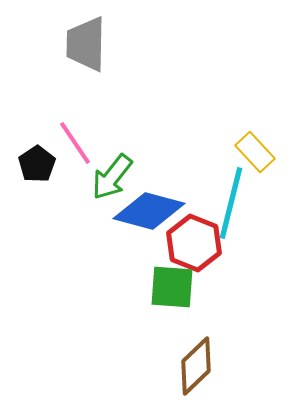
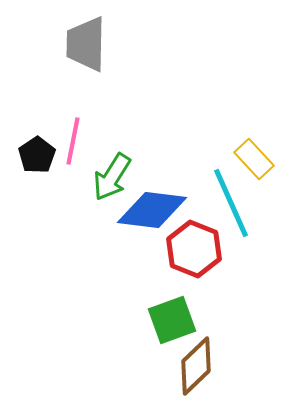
pink line: moved 2 px left, 2 px up; rotated 45 degrees clockwise
yellow rectangle: moved 1 px left, 7 px down
black pentagon: moved 9 px up
green arrow: rotated 6 degrees counterclockwise
cyan line: rotated 38 degrees counterclockwise
blue diamond: moved 3 px right, 1 px up; rotated 8 degrees counterclockwise
red hexagon: moved 6 px down
green square: moved 33 px down; rotated 24 degrees counterclockwise
